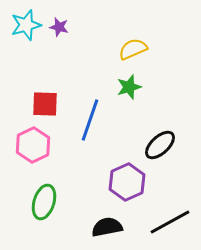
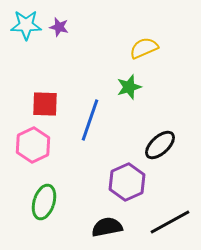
cyan star: rotated 16 degrees clockwise
yellow semicircle: moved 11 px right, 1 px up
